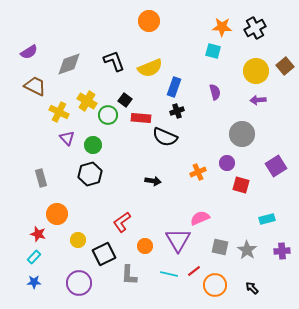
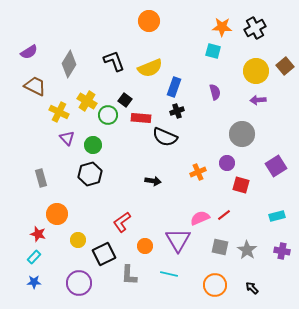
gray diamond at (69, 64): rotated 40 degrees counterclockwise
cyan rectangle at (267, 219): moved 10 px right, 3 px up
purple cross at (282, 251): rotated 14 degrees clockwise
red line at (194, 271): moved 30 px right, 56 px up
